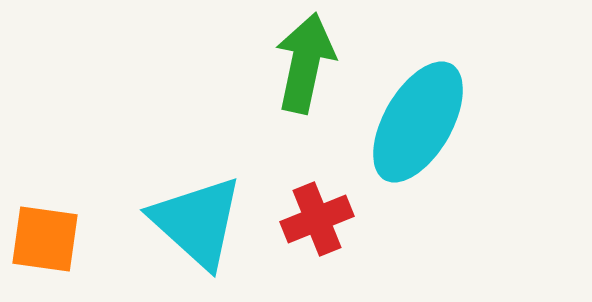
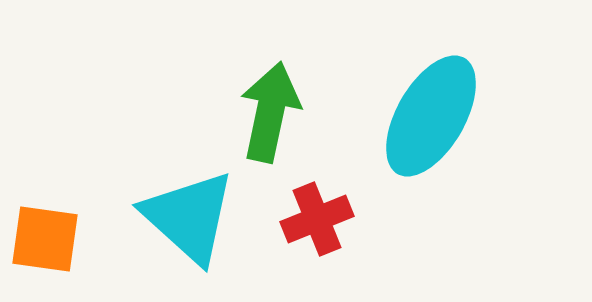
green arrow: moved 35 px left, 49 px down
cyan ellipse: moved 13 px right, 6 px up
cyan triangle: moved 8 px left, 5 px up
